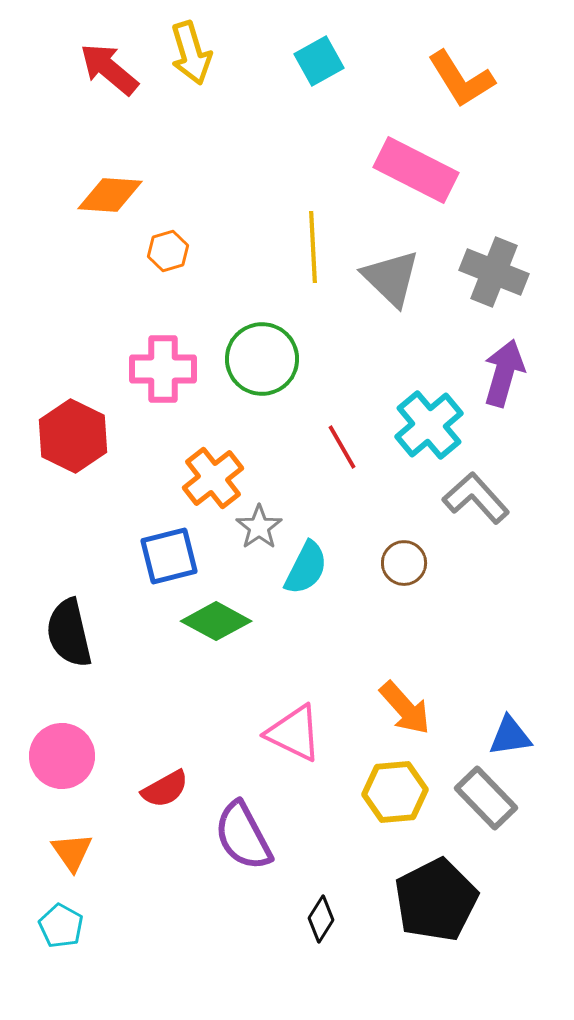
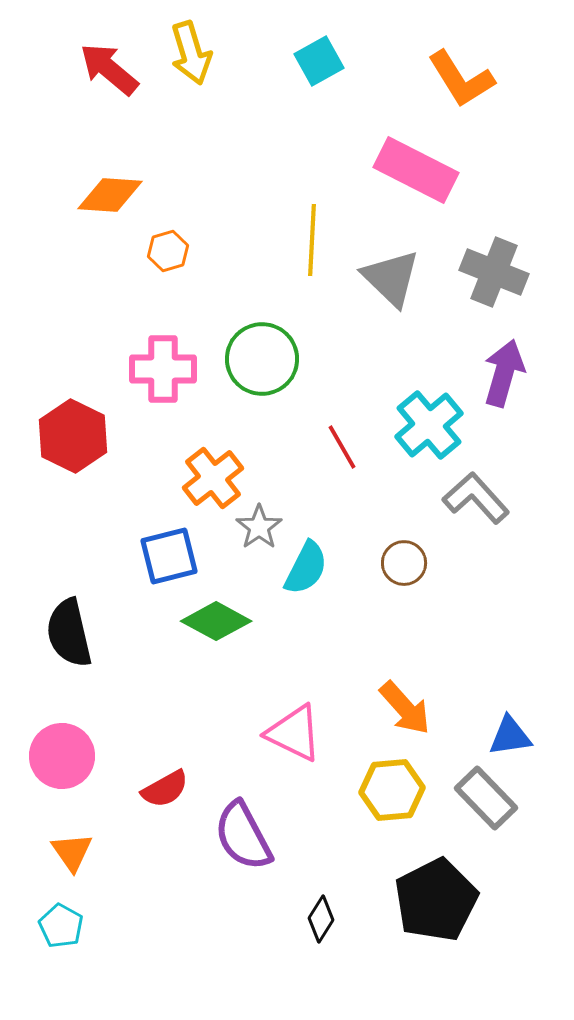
yellow line: moved 1 px left, 7 px up; rotated 6 degrees clockwise
yellow hexagon: moved 3 px left, 2 px up
